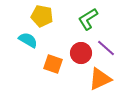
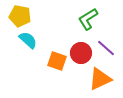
yellow pentagon: moved 22 px left
cyan semicircle: rotated 12 degrees clockwise
orange square: moved 4 px right, 3 px up
